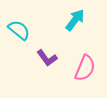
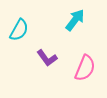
cyan semicircle: rotated 80 degrees clockwise
